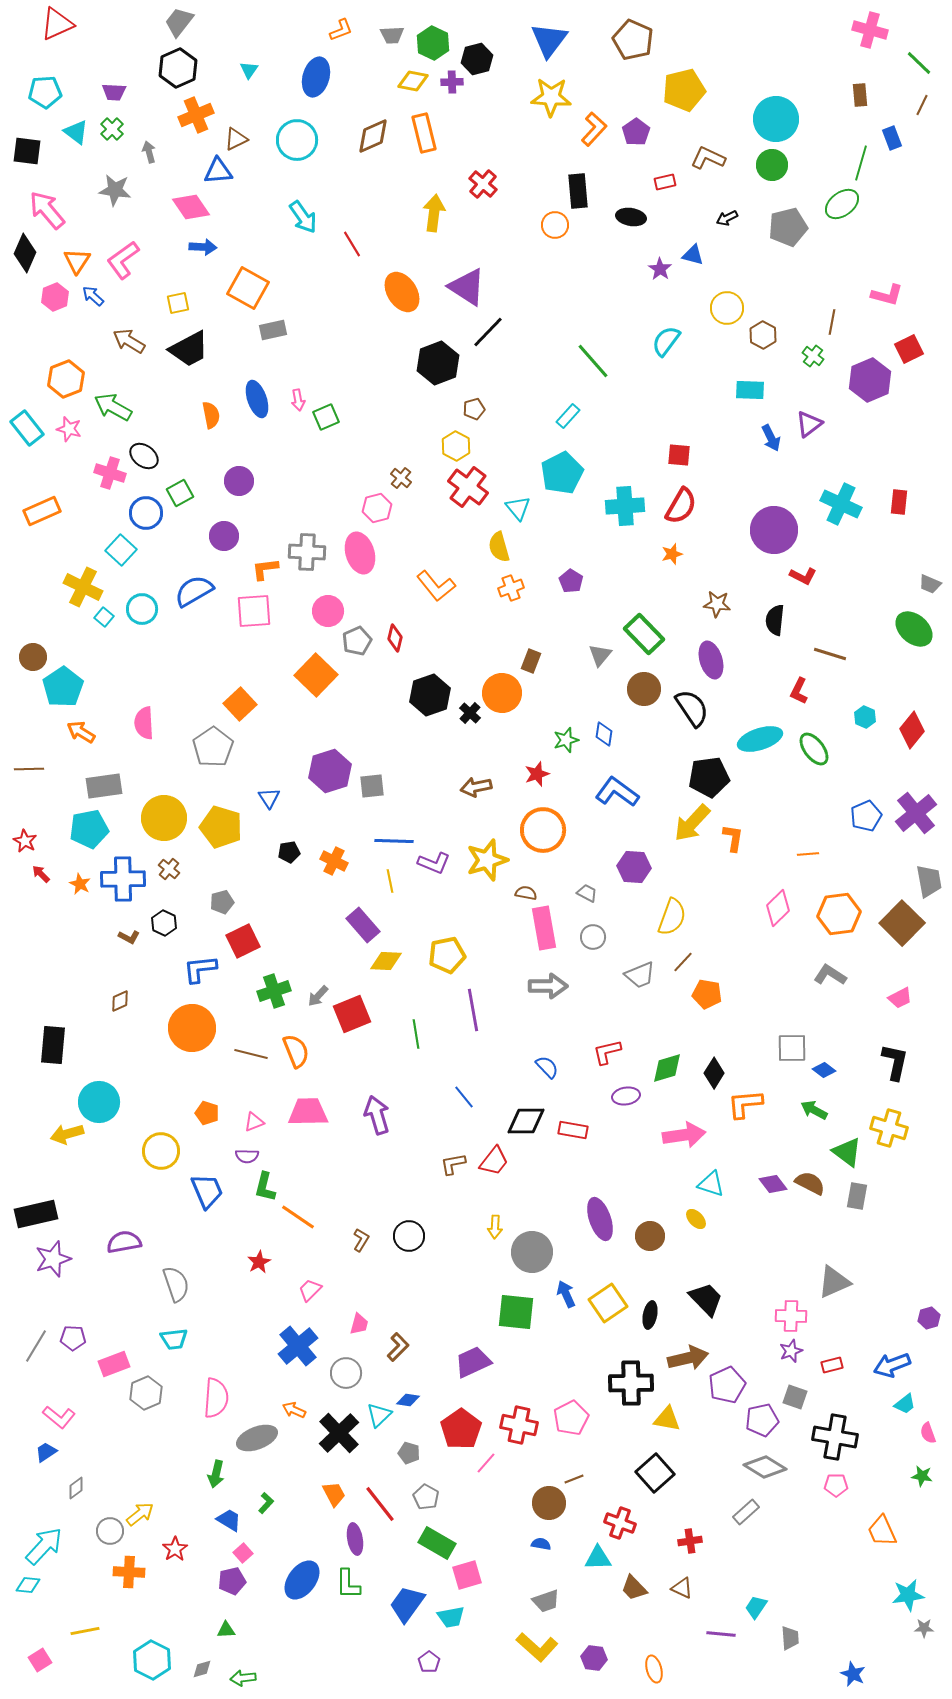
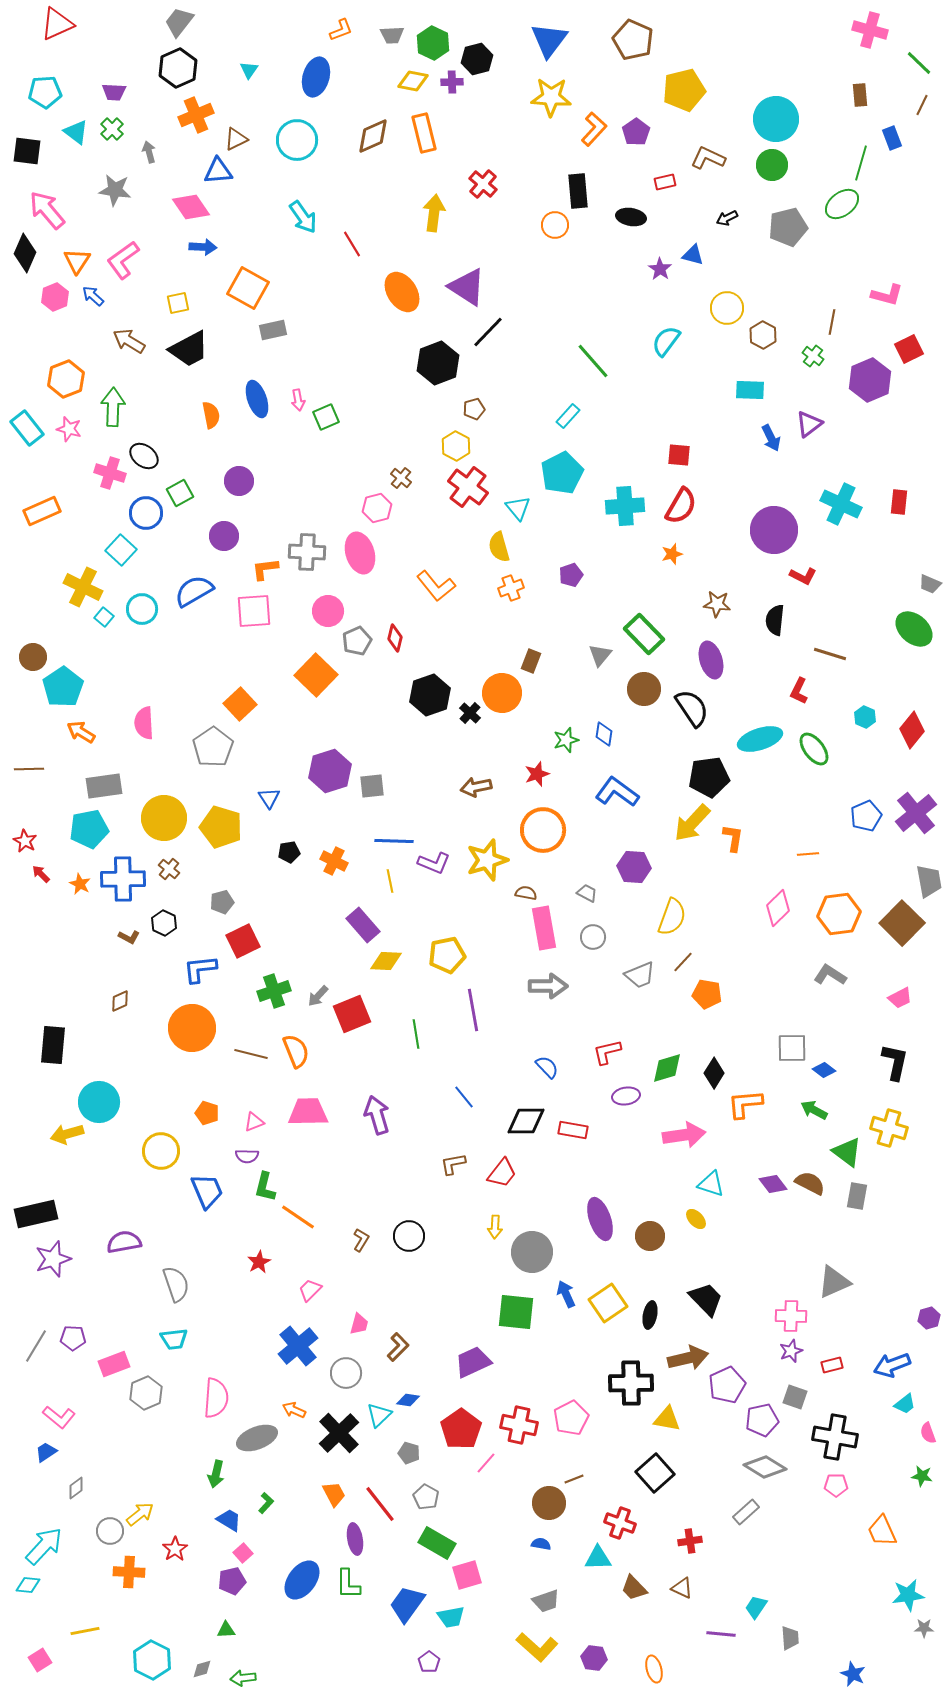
green arrow at (113, 407): rotated 63 degrees clockwise
purple pentagon at (571, 581): moved 6 px up; rotated 20 degrees clockwise
red trapezoid at (494, 1161): moved 8 px right, 12 px down
